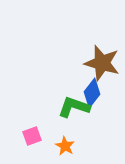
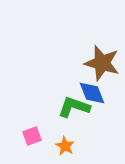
blue diamond: rotated 60 degrees counterclockwise
